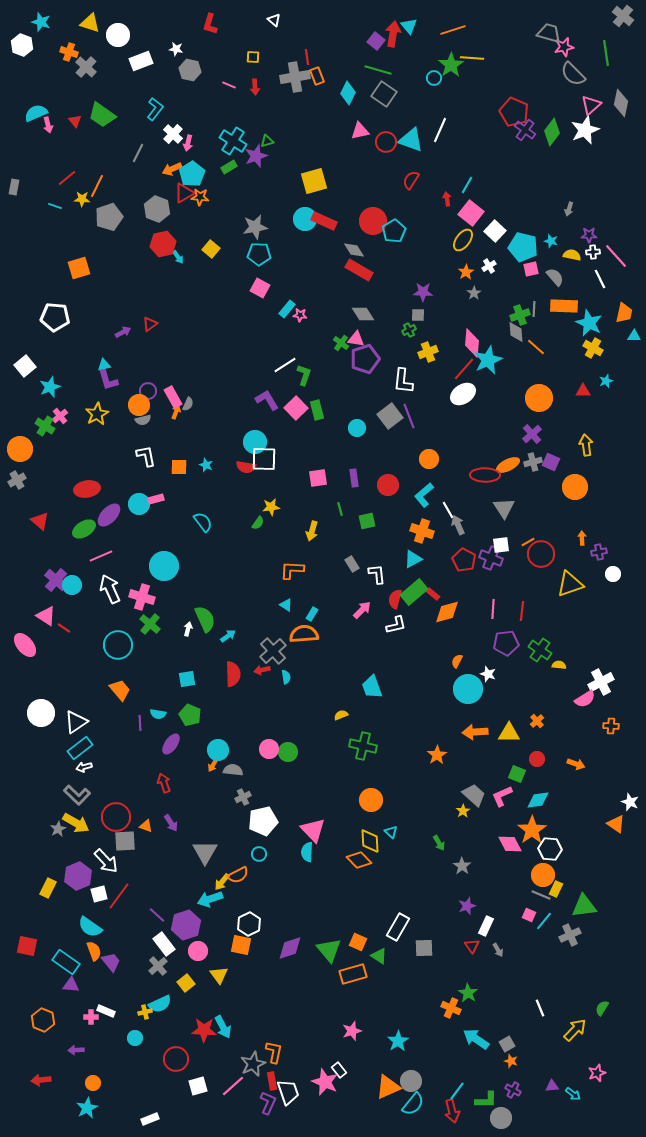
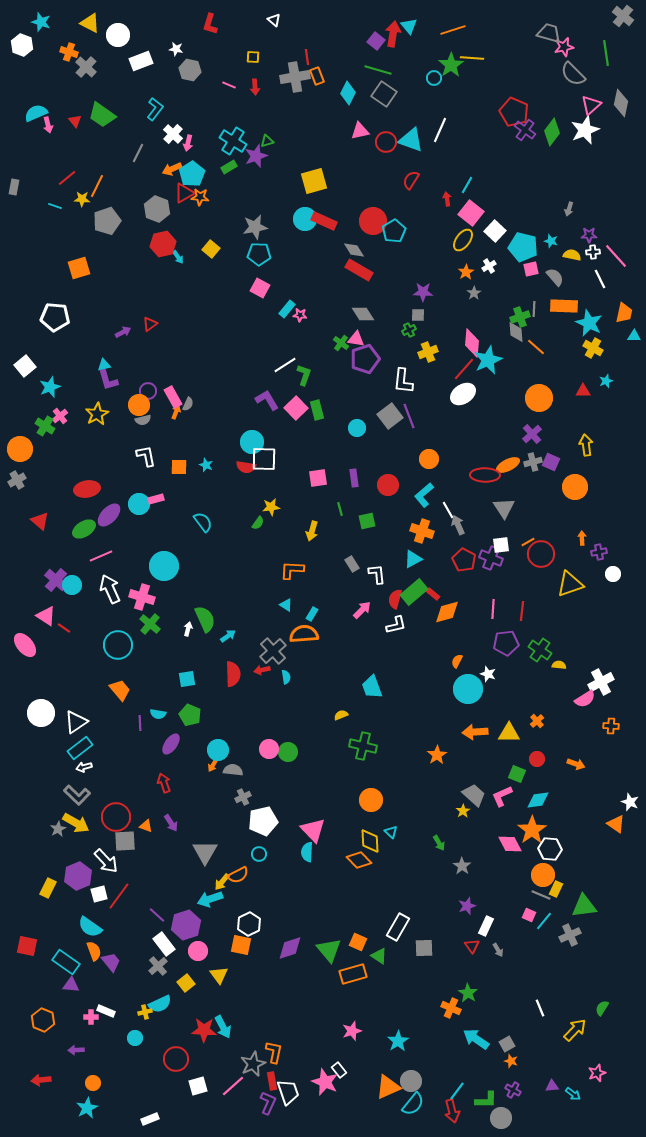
yellow triangle at (90, 23): rotated 10 degrees clockwise
gray pentagon at (109, 217): moved 2 px left, 4 px down
green cross at (520, 315): moved 2 px down
cyan circle at (255, 442): moved 3 px left
